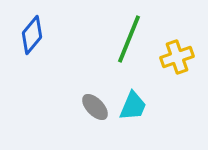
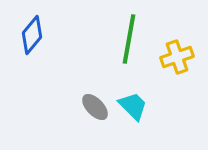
green line: rotated 12 degrees counterclockwise
cyan trapezoid: rotated 68 degrees counterclockwise
